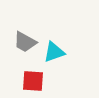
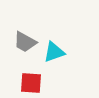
red square: moved 2 px left, 2 px down
